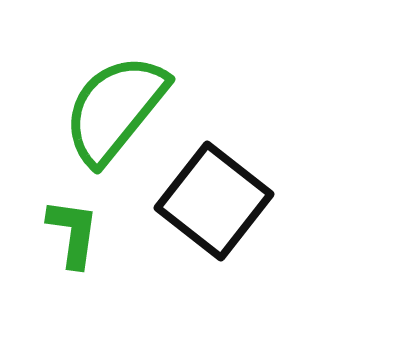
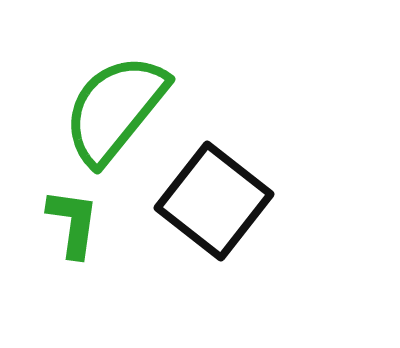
green L-shape: moved 10 px up
